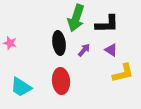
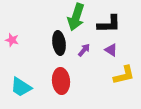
green arrow: moved 1 px up
black L-shape: moved 2 px right
pink star: moved 2 px right, 3 px up
yellow L-shape: moved 1 px right, 2 px down
